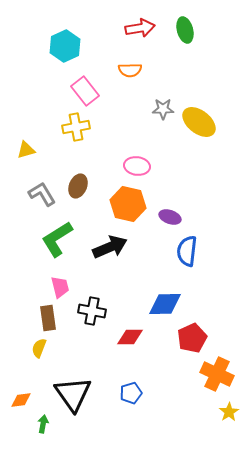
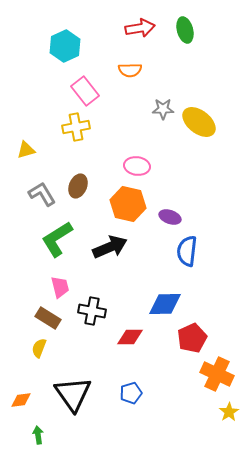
brown rectangle: rotated 50 degrees counterclockwise
green arrow: moved 5 px left, 11 px down; rotated 18 degrees counterclockwise
